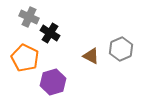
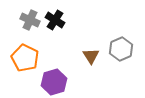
gray cross: moved 1 px right, 3 px down
black cross: moved 5 px right, 13 px up
brown triangle: rotated 30 degrees clockwise
purple hexagon: moved 1 px right
